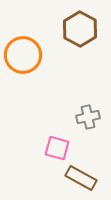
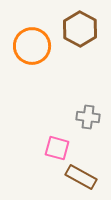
orange circle: moved 9 px right, 9 px up
gray cross: rotated 20 degrees clockwise
brown rectangle: moved 1 px up
